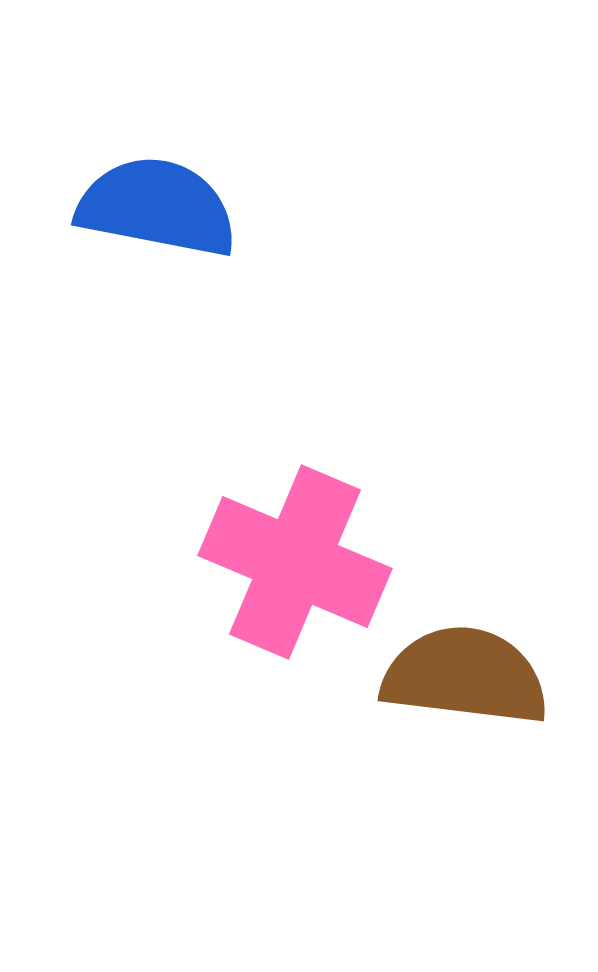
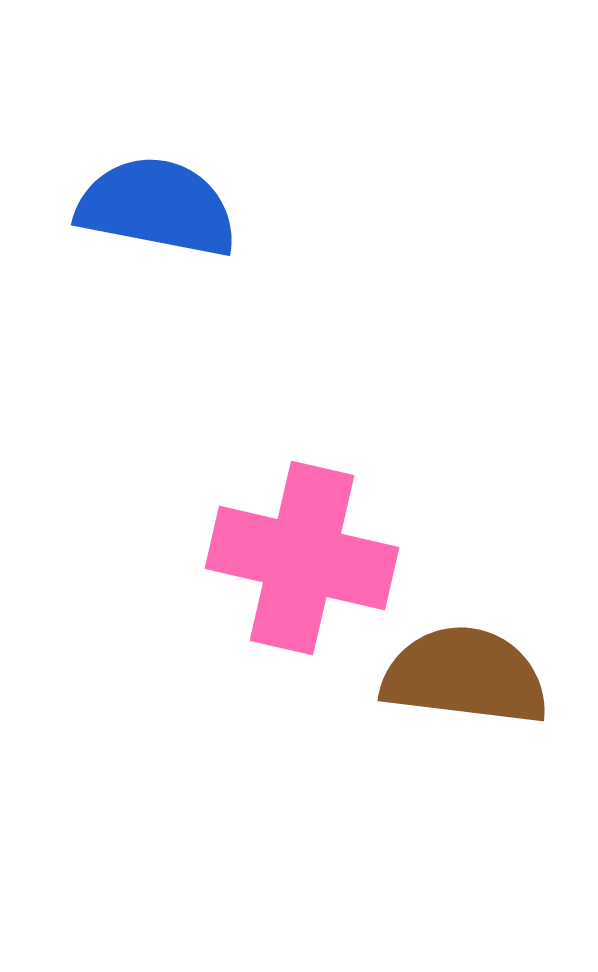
pink cross: moved 7 px right, 4 px up; rotated 10 degrees counterclockwise
